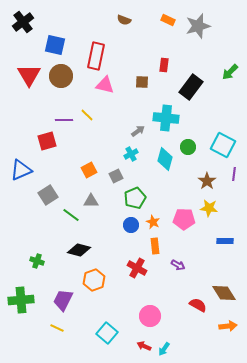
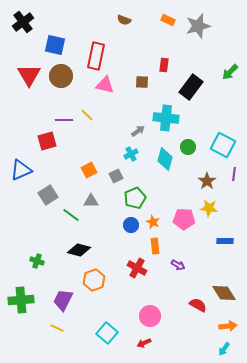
red arrow at (144, 346): moved 3 px up; rotated 48 degrees counterclockwise
cyan arrow at (164, 349): moved 60 px right
